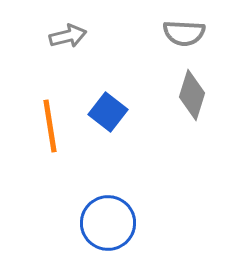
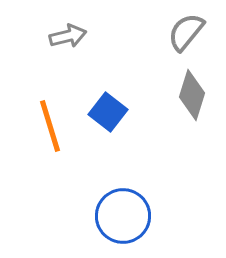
gray semicircle: moved 2 px right, 1 px up; rotated 126 degrees clockwise
orange line: rotated 8 degrees counterclockwise
blue circle: moved 15 px right, 7 px up
